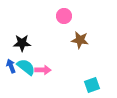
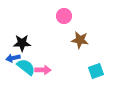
blue arrow: moved 2 px right, 8 px up; rotated 80 degrees counterclockwise
cyan square: moved 4 px right, 14 px up
